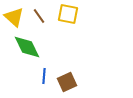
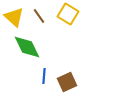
yellow square: rotated 20 degrees clockwise
